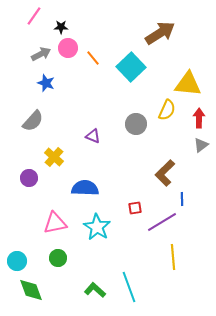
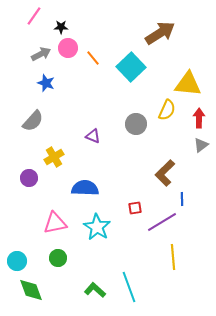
yellow cross: rotated 18 degrees clockwise
